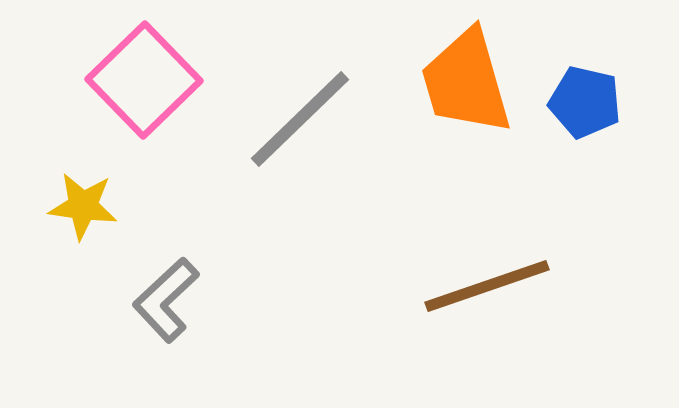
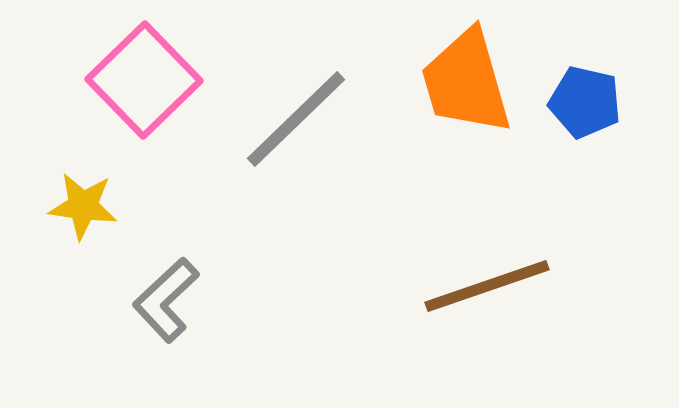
gray line: moved 4 px left
